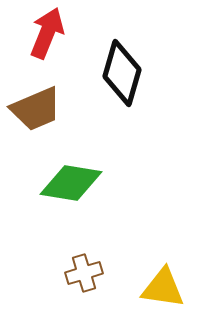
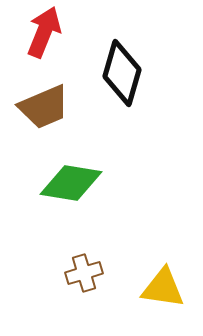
red arrow: moved 3 px left, 1 px up
brown trapezoid: moved 8 px right, 2 px up
